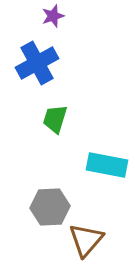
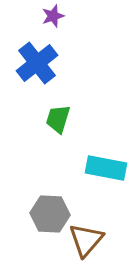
blue cross: rotated 9 degrees counterclockwise
green trapezoid: moved 3 px right
cyan rectangle: moved 1 px left, 3 px down
gray hexagon: moved 7 px down; rotated 6 degrees clockwise
